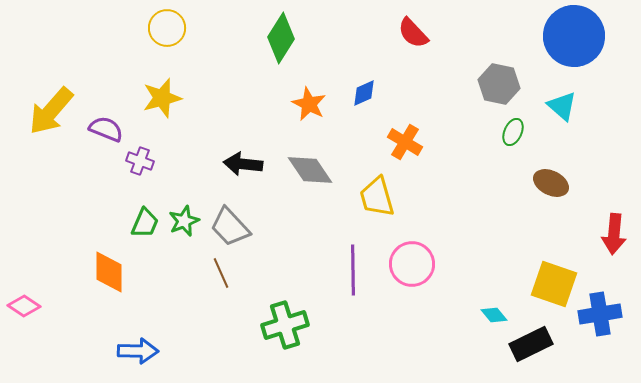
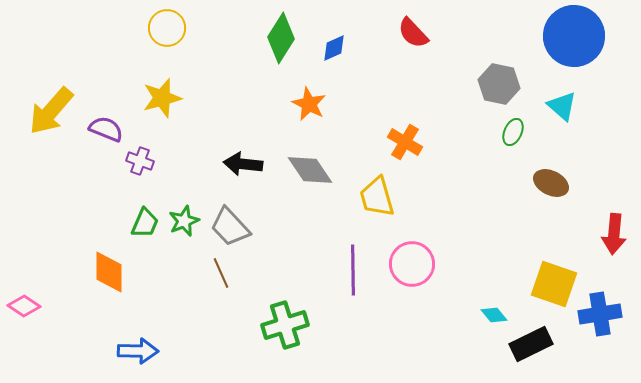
blue diamond: moved 30 px left, 45 px up
